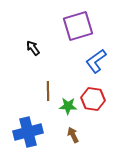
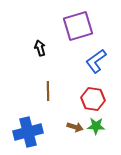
black arrow: moved 7 px right; rotated 21 degrees clockwise
green star: moved 28 px right, 20 px down
brown arrow: moved 2 px right, 8 px up; rotated 133 degrees clockwise
